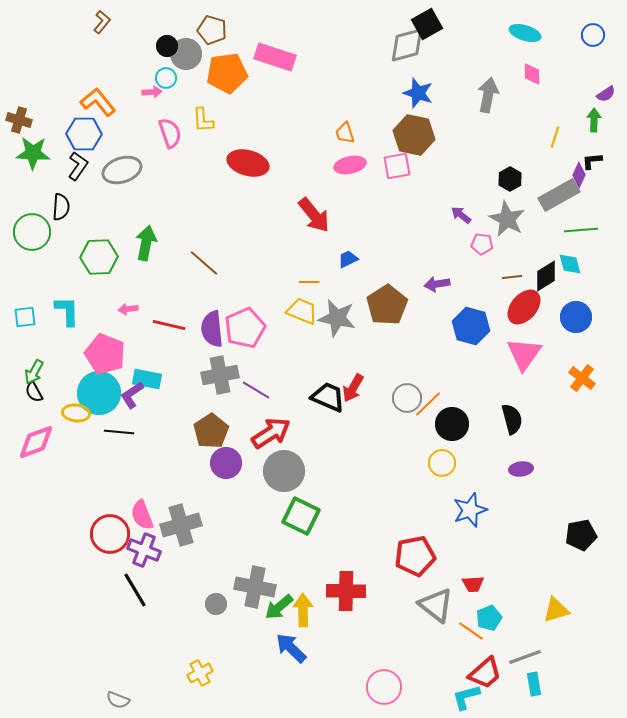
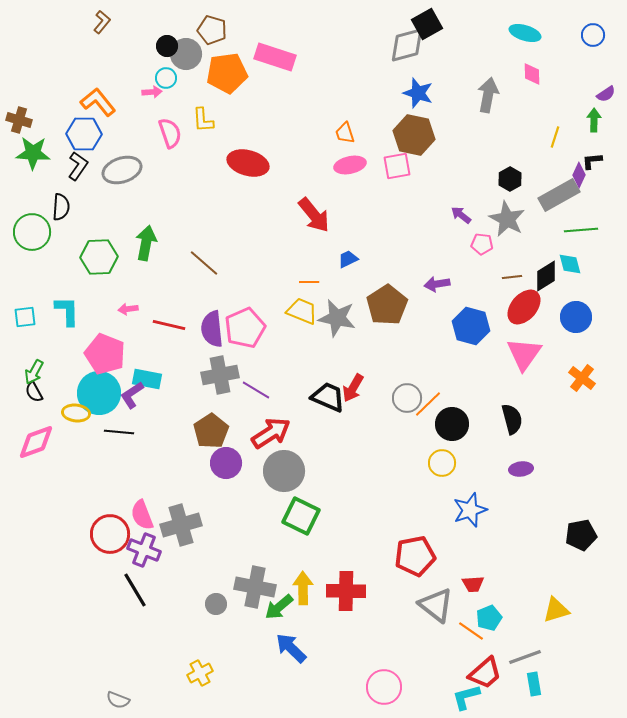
yellow arrow at (303, 610): moved 22 px up
